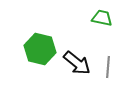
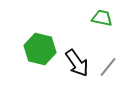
black arrow: rotated 16 degrees clockwise
gray line: rotated 35 degrees clockwise
